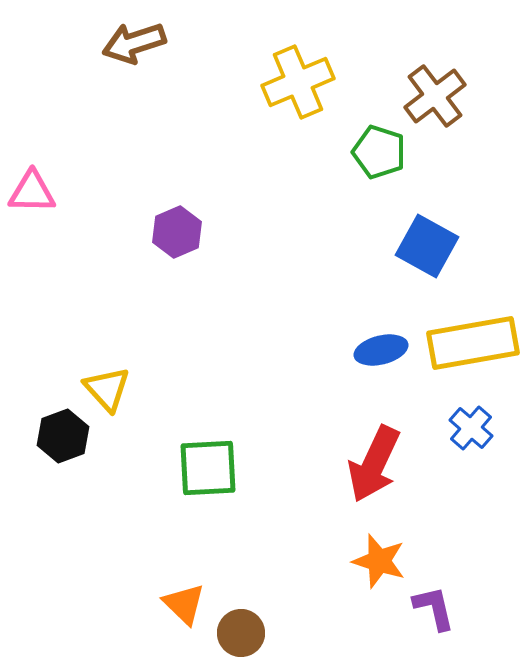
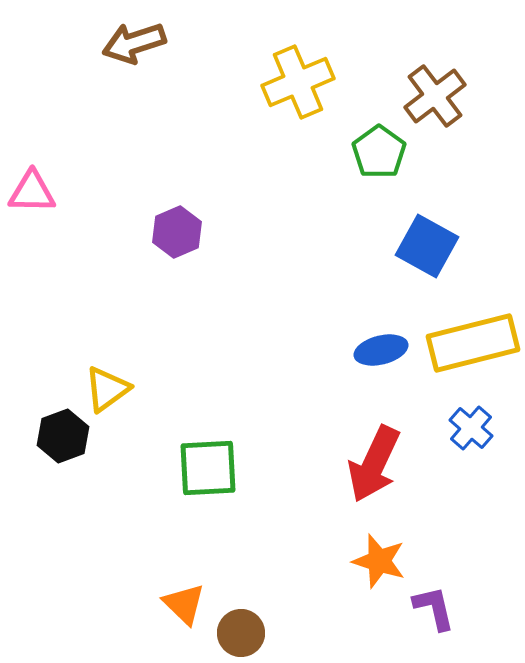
green pentagon: rotated 18 degrees clockwise
yellow rectangle: rotated 4 degrees counterclockwise
yellow triangle: rotated 36 degrees clockwise
